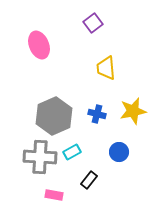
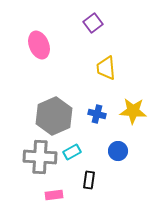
yellow star: rotated 16 degrees clockwise
blue circle: moved 1 px left, 1 px up
black rectangle: rotated 30 degrees counterclockwise
pink rectangle: rotated 18 degrees counterclockwise
